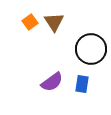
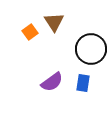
orange square: moved 10 px down
blue rectangle: moved 1 px right, 1 px up
